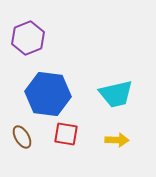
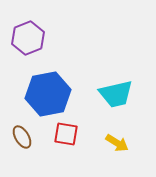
blue hexagon: rotated 18 degrees counterclockwise
yellow arrow: moved 3 px down; rotated 30 degrees clockwise
